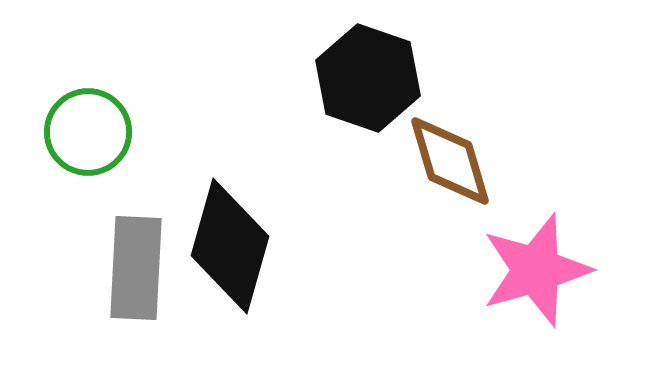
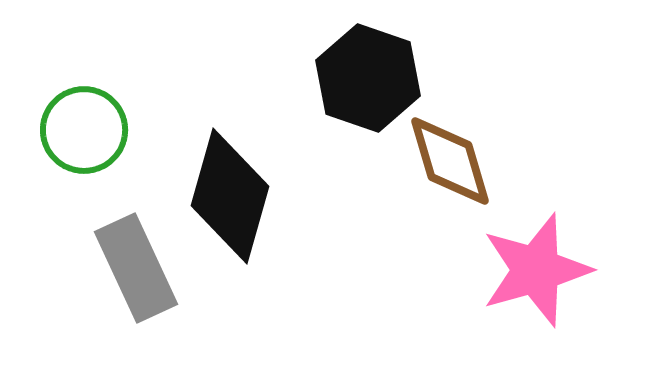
green circle: moved 4 px left, 2 px up
black diamond: moved 50 px up
gray rectangle: rotated 28 degrees counterclockwise
